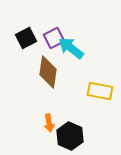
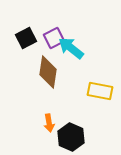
black hexagon: moved 1 px right, 1 px down
